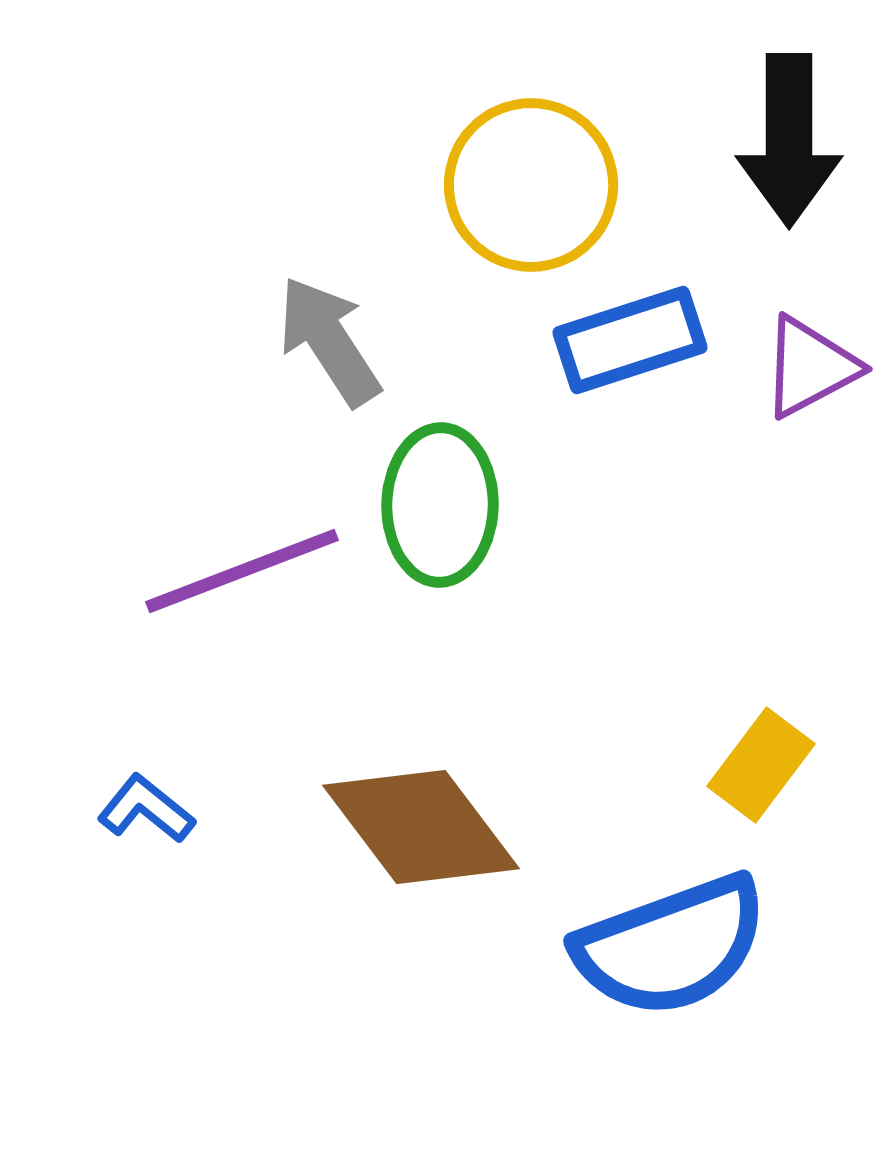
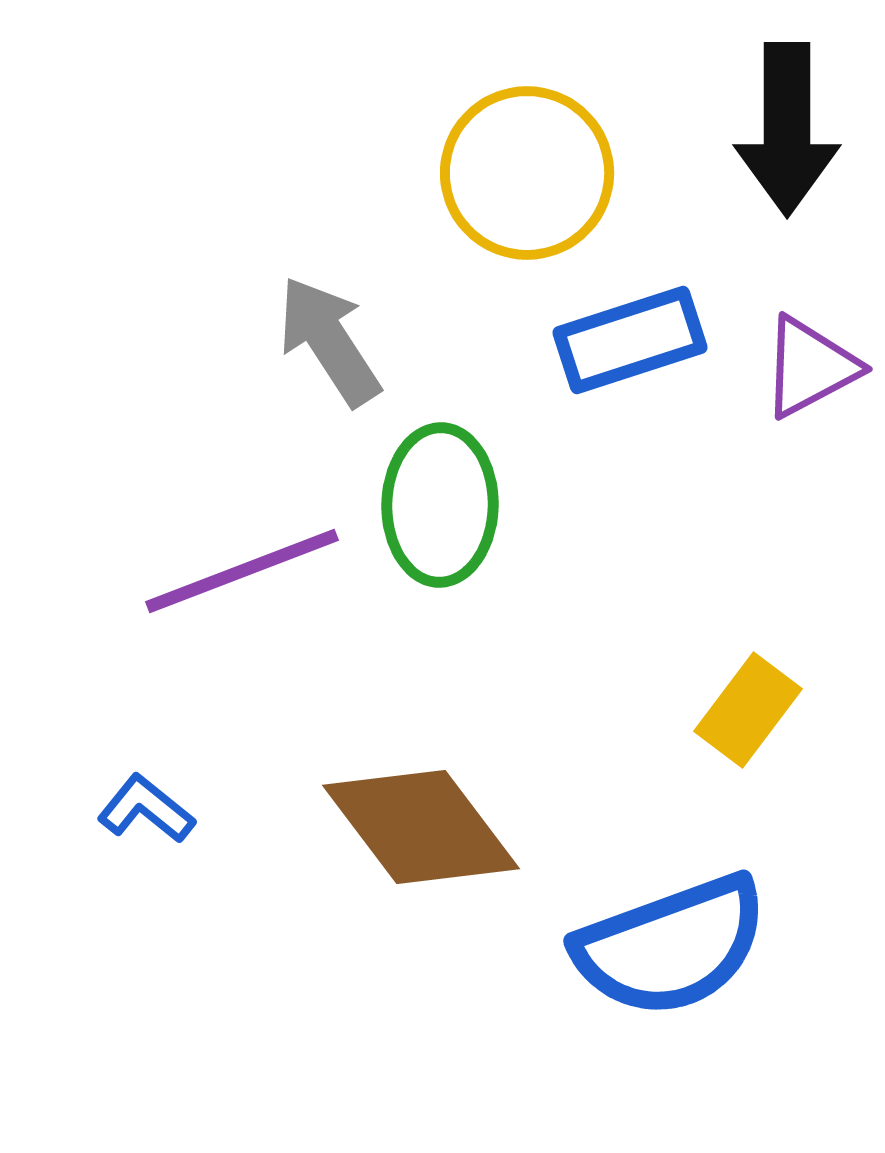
black arrow: moved 2 px left, 11 px up
yellow circle: moved 4 px left, 12 px up
yellow rectangle: moved 13 px left, 55 px up
